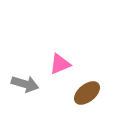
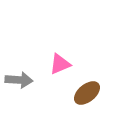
gray arrow: moved 6 px left, 4 px up; rotated 12 degrees counterclockwise
